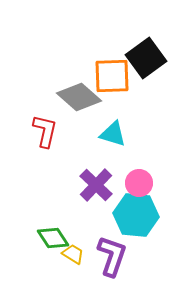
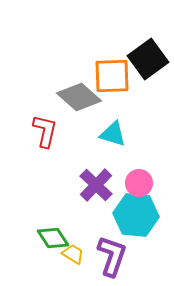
black square: moved 2 px right, 1 px down
